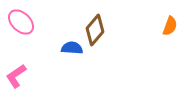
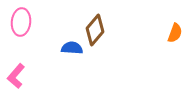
pink ellipse: rotated 52 degrees clockwise
orange semicircle: moved 5 px right, 7 px down
pink L-shape: rotated 15 degrees counterclockwise
